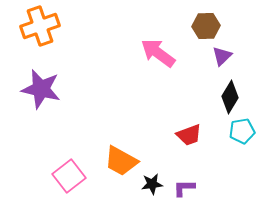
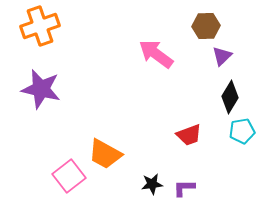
pink arrow: moved 2 px left, 1 px down
orange trapezoid: moved 16 px left, 7 px up
